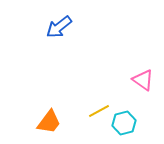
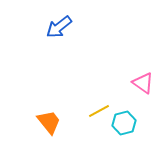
pink triangle: moved 3 px down
orange trapezoid: rotated 76 degrees counterclockwise
